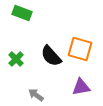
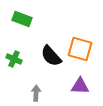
green rectangle: moved 6 px down
green cross: moved 2 px left; rotated 21 degrees counterclockwise
purple triangle: moved 1 px left, 1 px up; rotated 12 degrees clockwise
gray arrow: moved 2 px up; rotated 56 degrees clockwise
